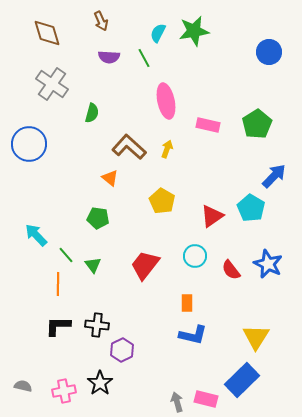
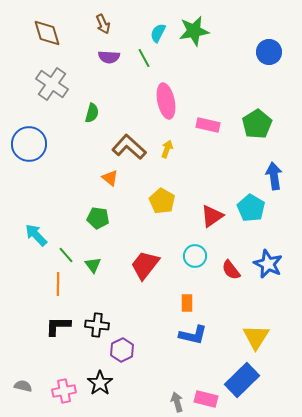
brown arrow at (101, 21): moved 2 px right, 3 px down
blue arrow at (274, 176): rotated 52 degrees counterclockwise
